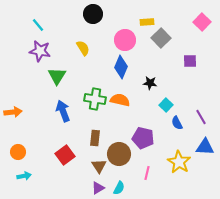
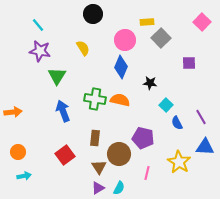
purple square: moved 1 px left, 2 px down
brown triangle: moved 1 px down
